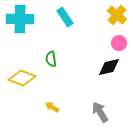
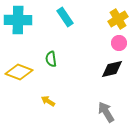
yellow cross: moved 1 px right, 4 px down; rotated 18 degrees clockwise
cyan cross: moved 2 px left, 1 px down
black diamond: moved 3 px right, 2 px down
yellow diamond: moved 3 px left, 6 px up
yellow arrow: moved 4 px left, 6 px up
gray arrow: moved 6 px right
